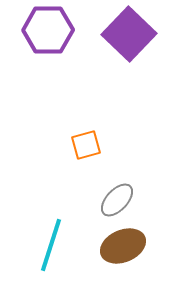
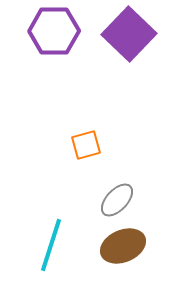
purple hexagon: moved 6 px right, 1 px down
